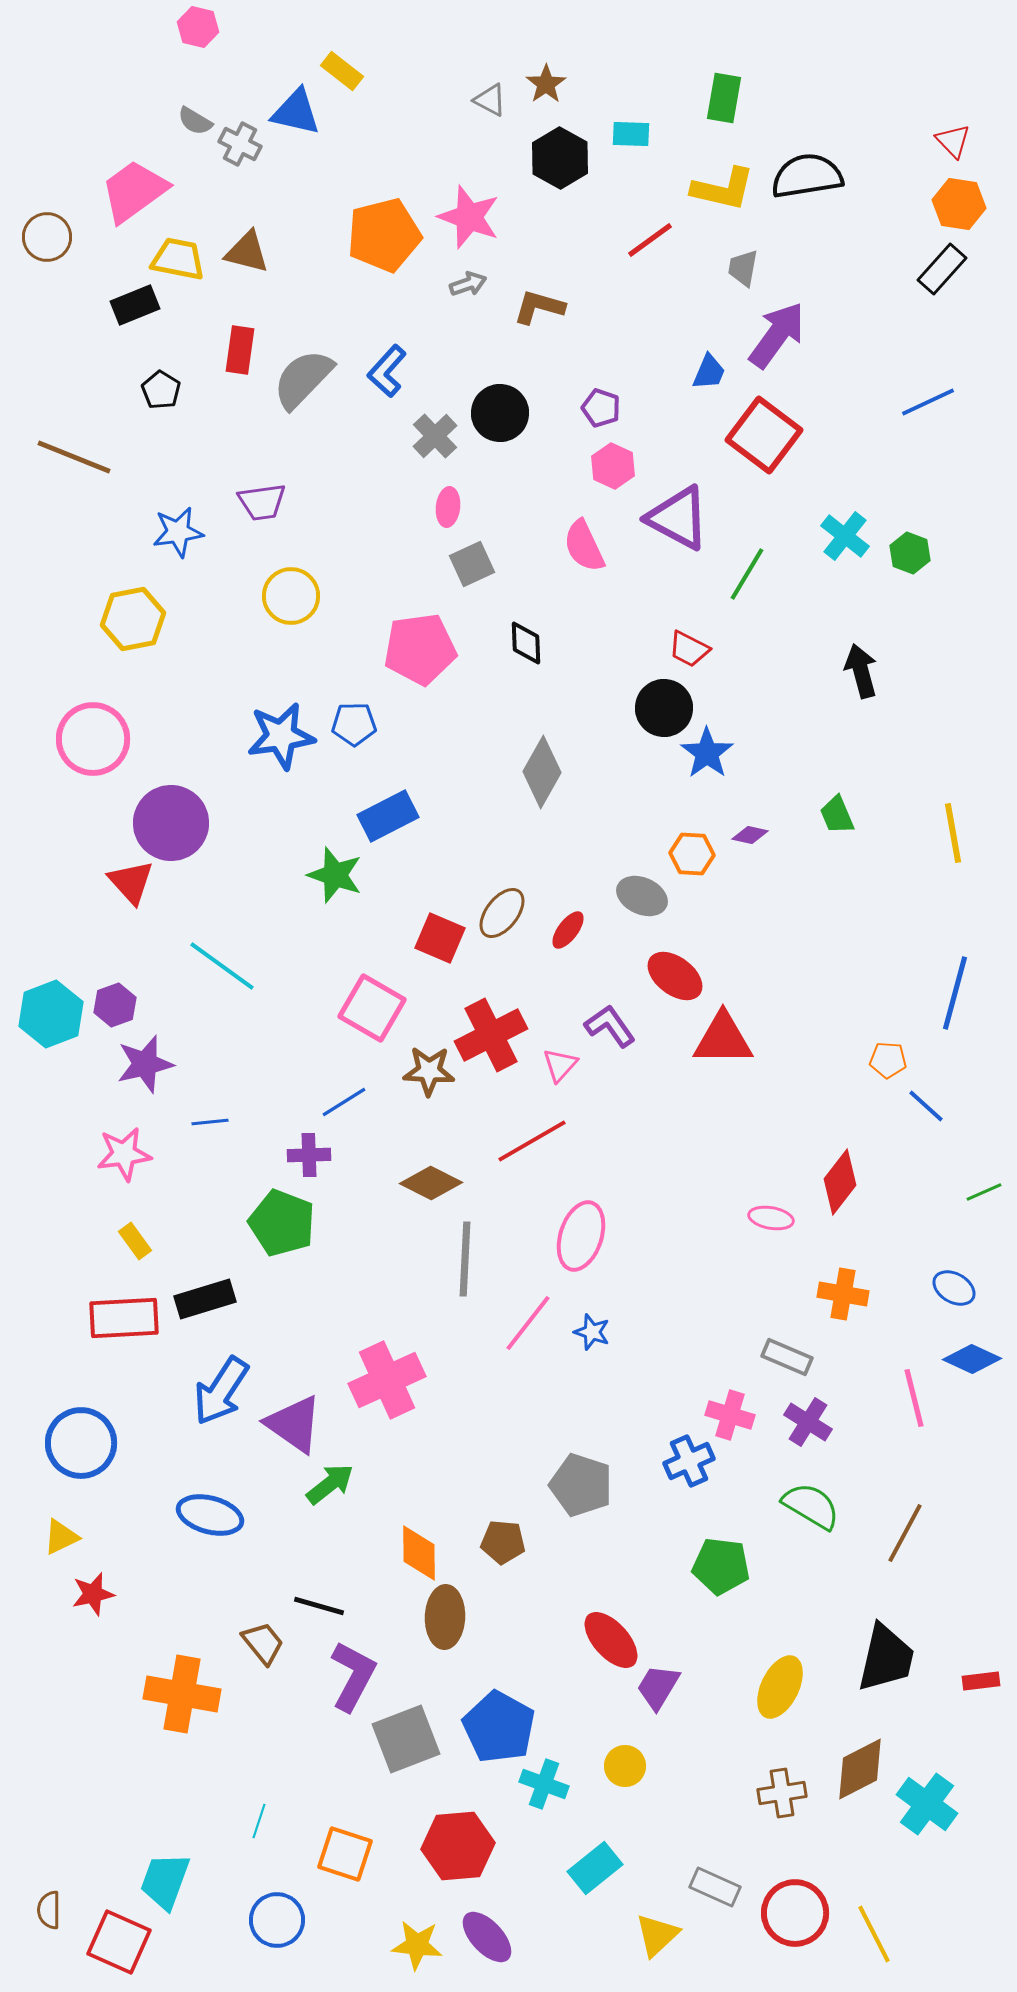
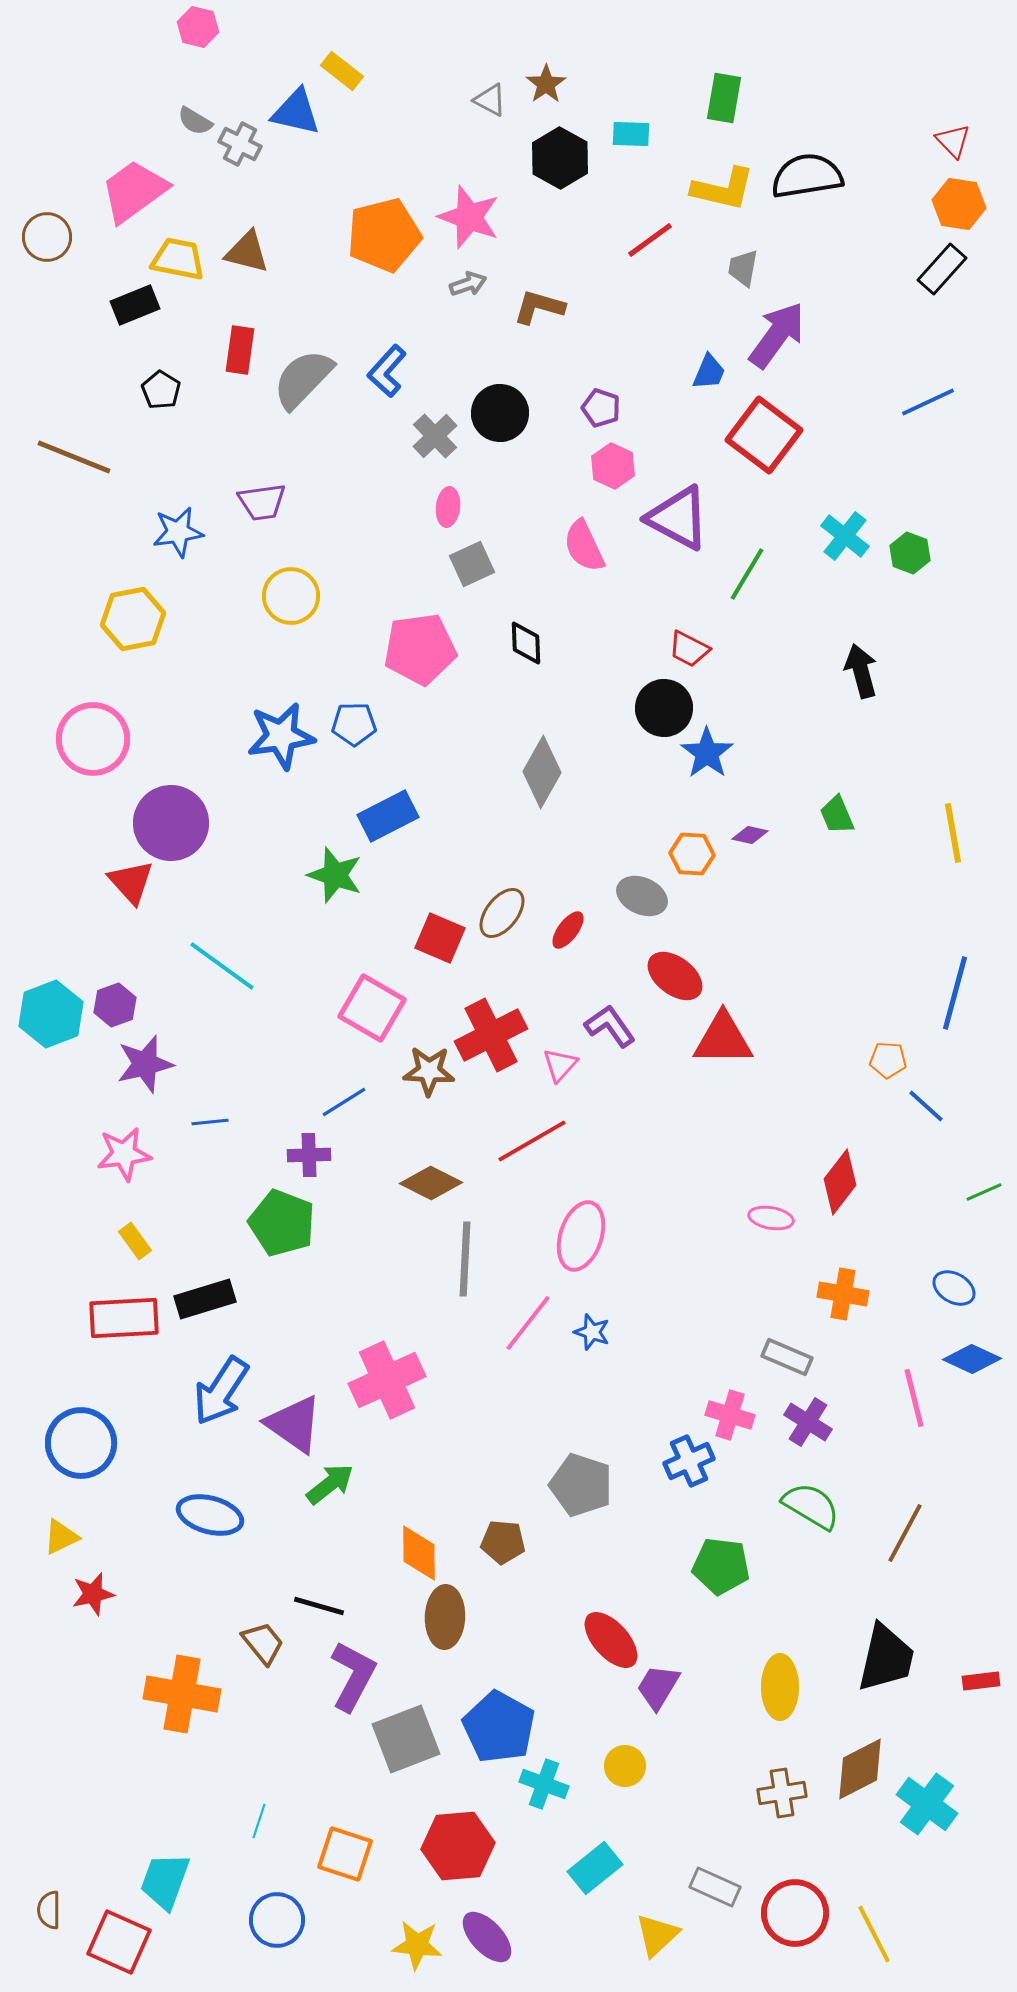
yellow ellipse at (780, 1687): rotated 26 degrees counterclockwise
